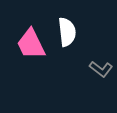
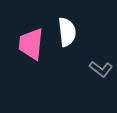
pink trapezoid: rotated 32 degrees clockwise
